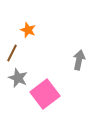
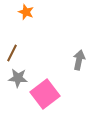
orange star: moved 2 px left, 18 px up
gray star: rotated 18 degrees counterclockwise
